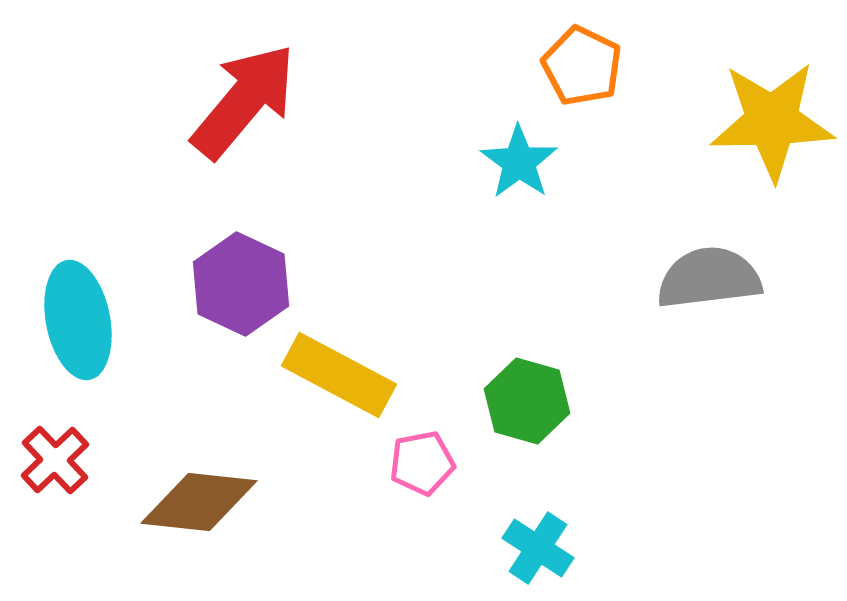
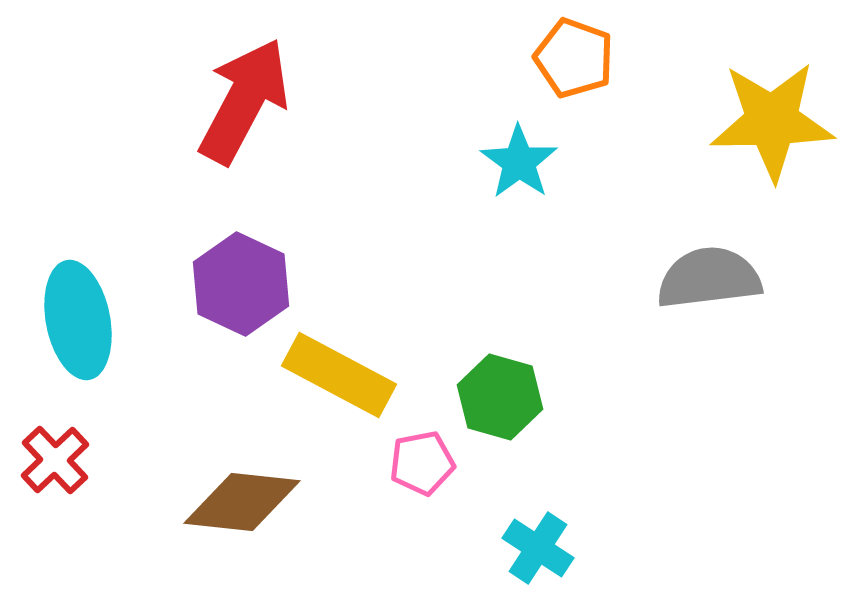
orange pentagon: moved 8 px left, 8 px up; rotated 6 degrees counterclockwise
red arrow: rotated 12 degrees counterclockwise
green hexagon: moved 27 px left, 4 px up
brown diamond: moved 43 px right
